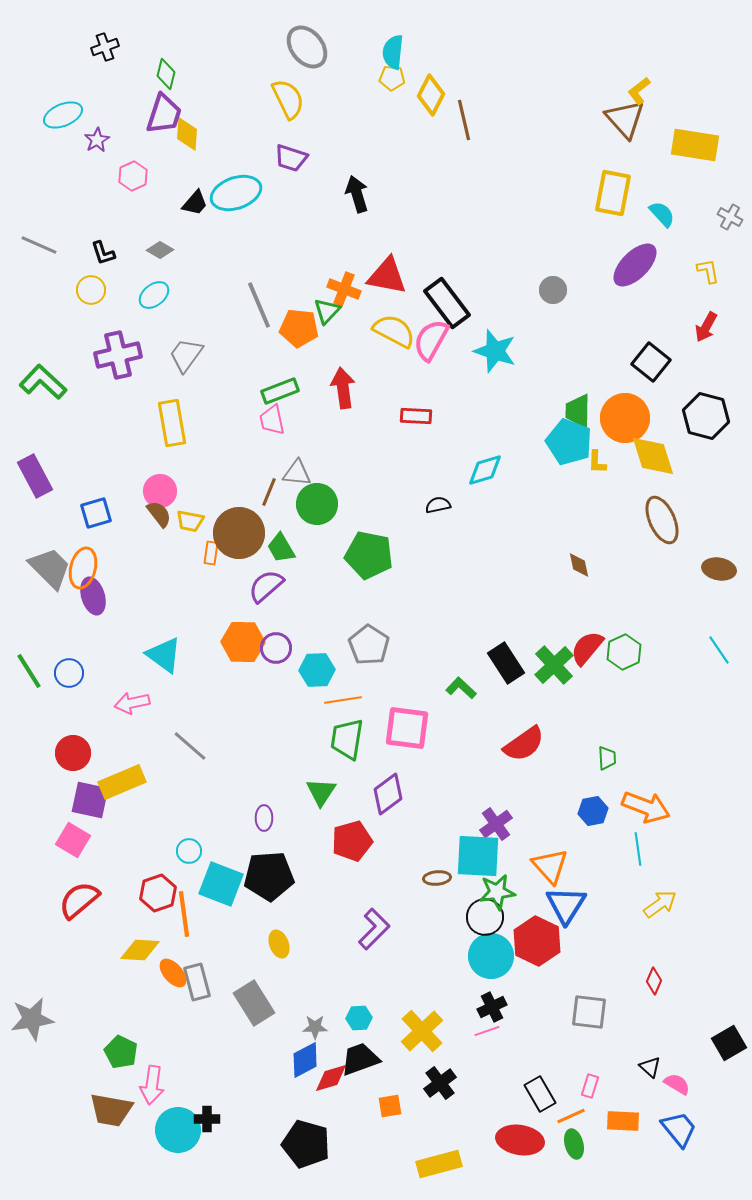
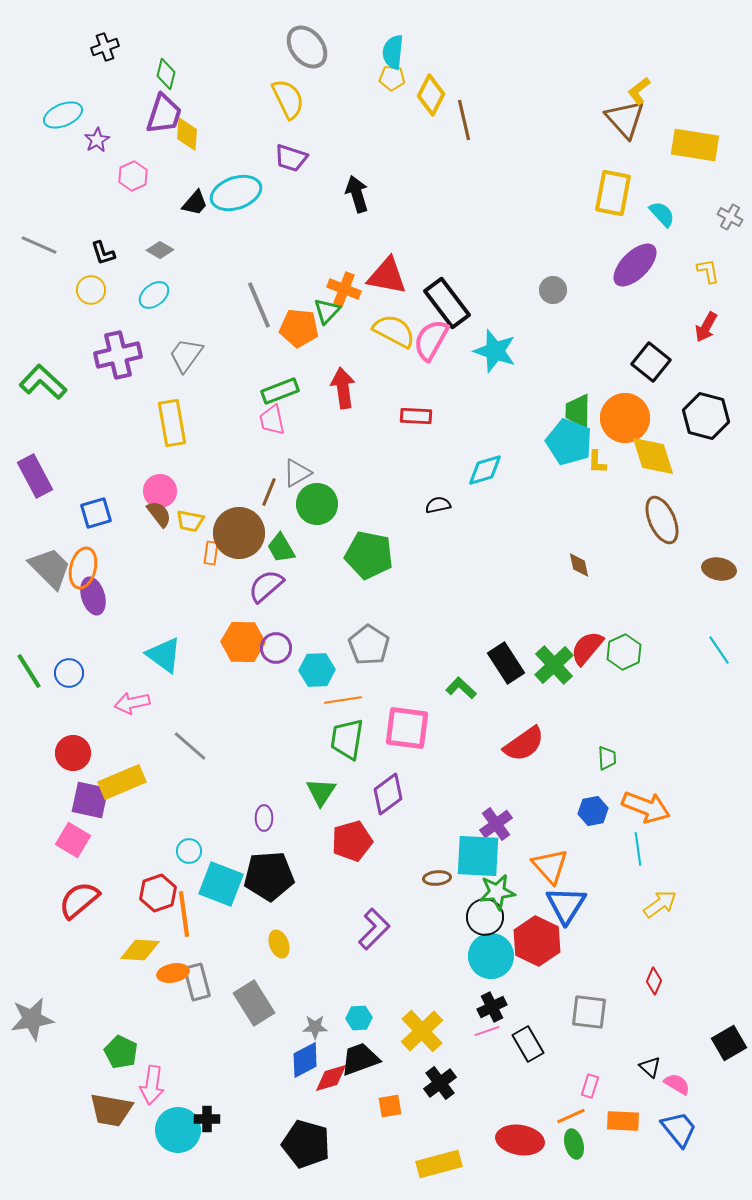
gray triangle at (297, 473): rotated 36 degrees counterclockwise
orange ellipse at (173, 973): rotated 60 degrees counterclockwise
black rectangle at (540, 1094): moved 12 px left, 50 px up
